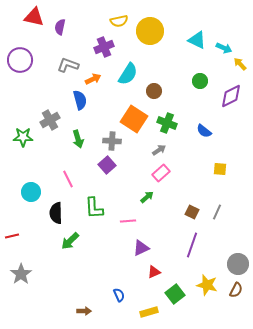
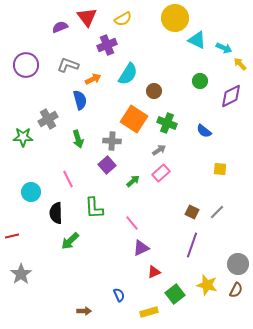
red triangle at (34, 17): moved 53 px right; rotated 40 degrees clockwise
yellow semicircle at (119, 21): moved 4 px right, 2 px up; rotated 18 degrees counterclockwise
purple semicircle at (60, 27): rotated 56 degrees clockwise
yellow circle at (150, 31): moved 25 px right, 13 px up
purple cross at (104, 47): moved 3 px right, 2 px up
purple circle at (20, 60): moved 6 px right, 5 px down
gray cross at (50, 120): moved 2 px left, 1 px up
green arrow at (147, 197): moved 14 px left, 16 px up
gray line at (217, 212): rotated 21 degrees clockwise
pink line at (128, 221): moved 4 px right, 2 px down; rotated 56 degrees clockwise
